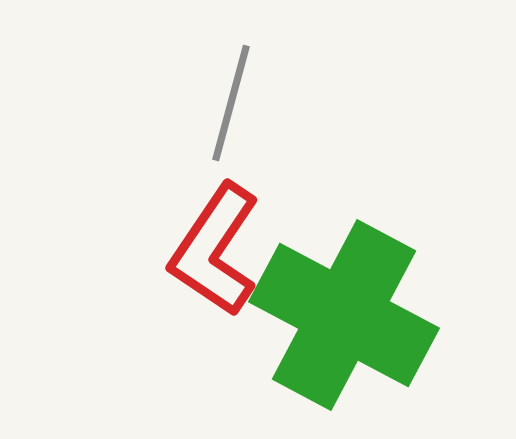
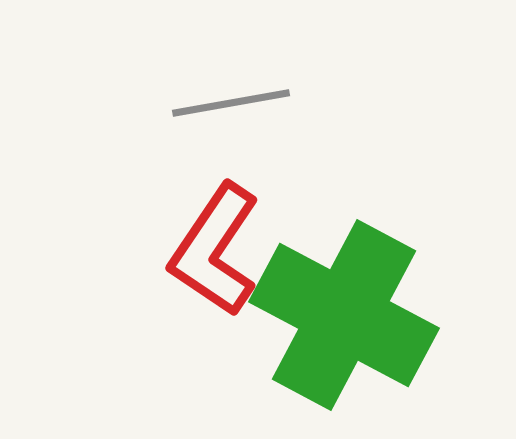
gray line: rotated 65 degrees clockwise
